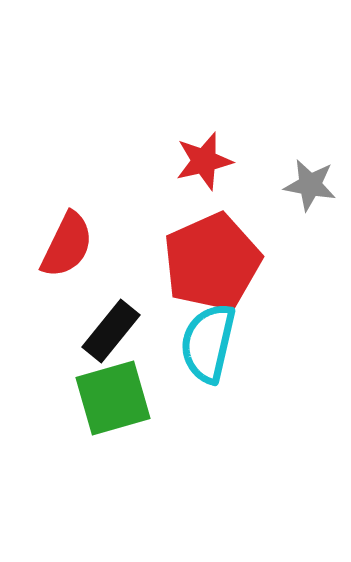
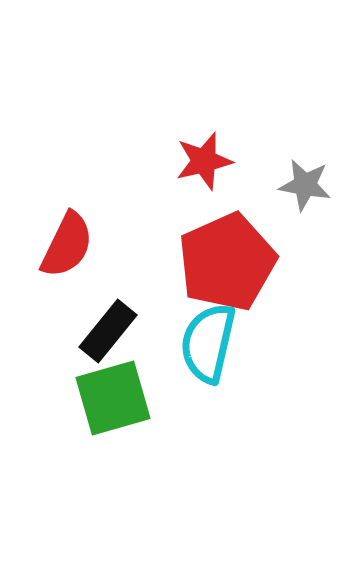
gray star: moved 5 px left
red pentagon: moved 15 px right
black rectangle: moved 3 px left
